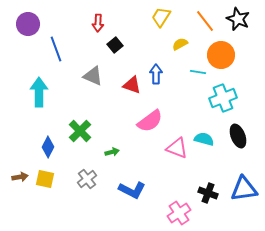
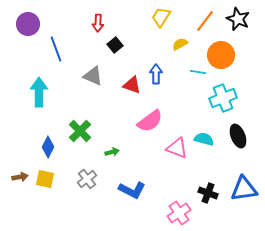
orange line: rotated 75 degrees clockwise
